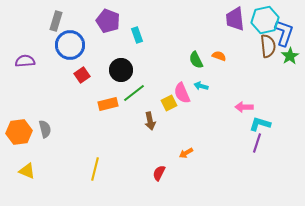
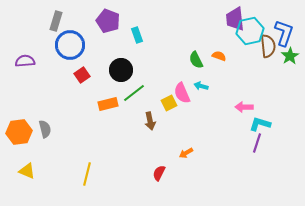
cyan hexagon: moved 15 px left, 11 px down
yellow line: moved 8 px left, 5 px down
